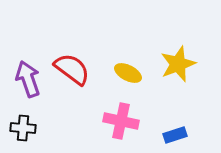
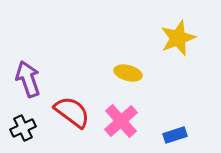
yellow star: moved 26 px up
red semicircle: moved 43 px down
yellow ellipse: rotated 12 degrees counterclockwise
pink cross: rotated 36 degrees clockwise
black cross: rotated 30 degrees counterclockwise
